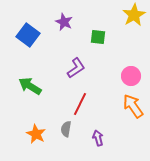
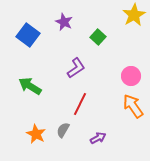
green square: rotated 35 degrees clockwise
gray semicircle: moved 3 px left, 1 px down; rotated 21 degrees clockwise
purple arrow: rotated 77 degrees clockwise
